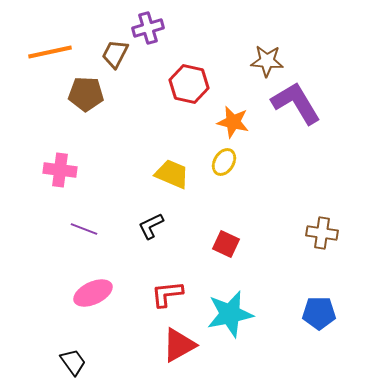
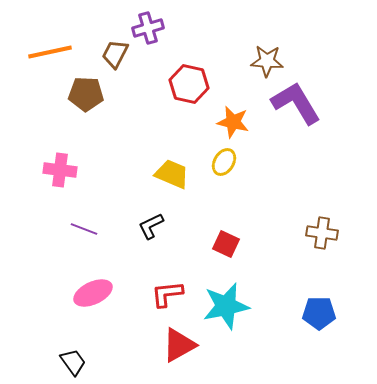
cyan star: moved 4 px left, 8 px up
